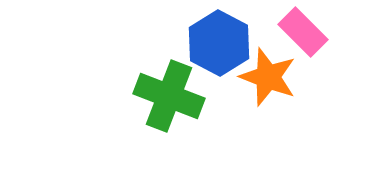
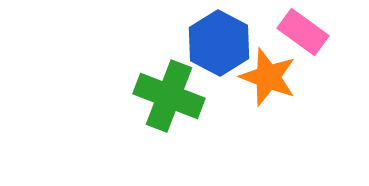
pink rectangle: rotated 9 degrees counterclockwise
